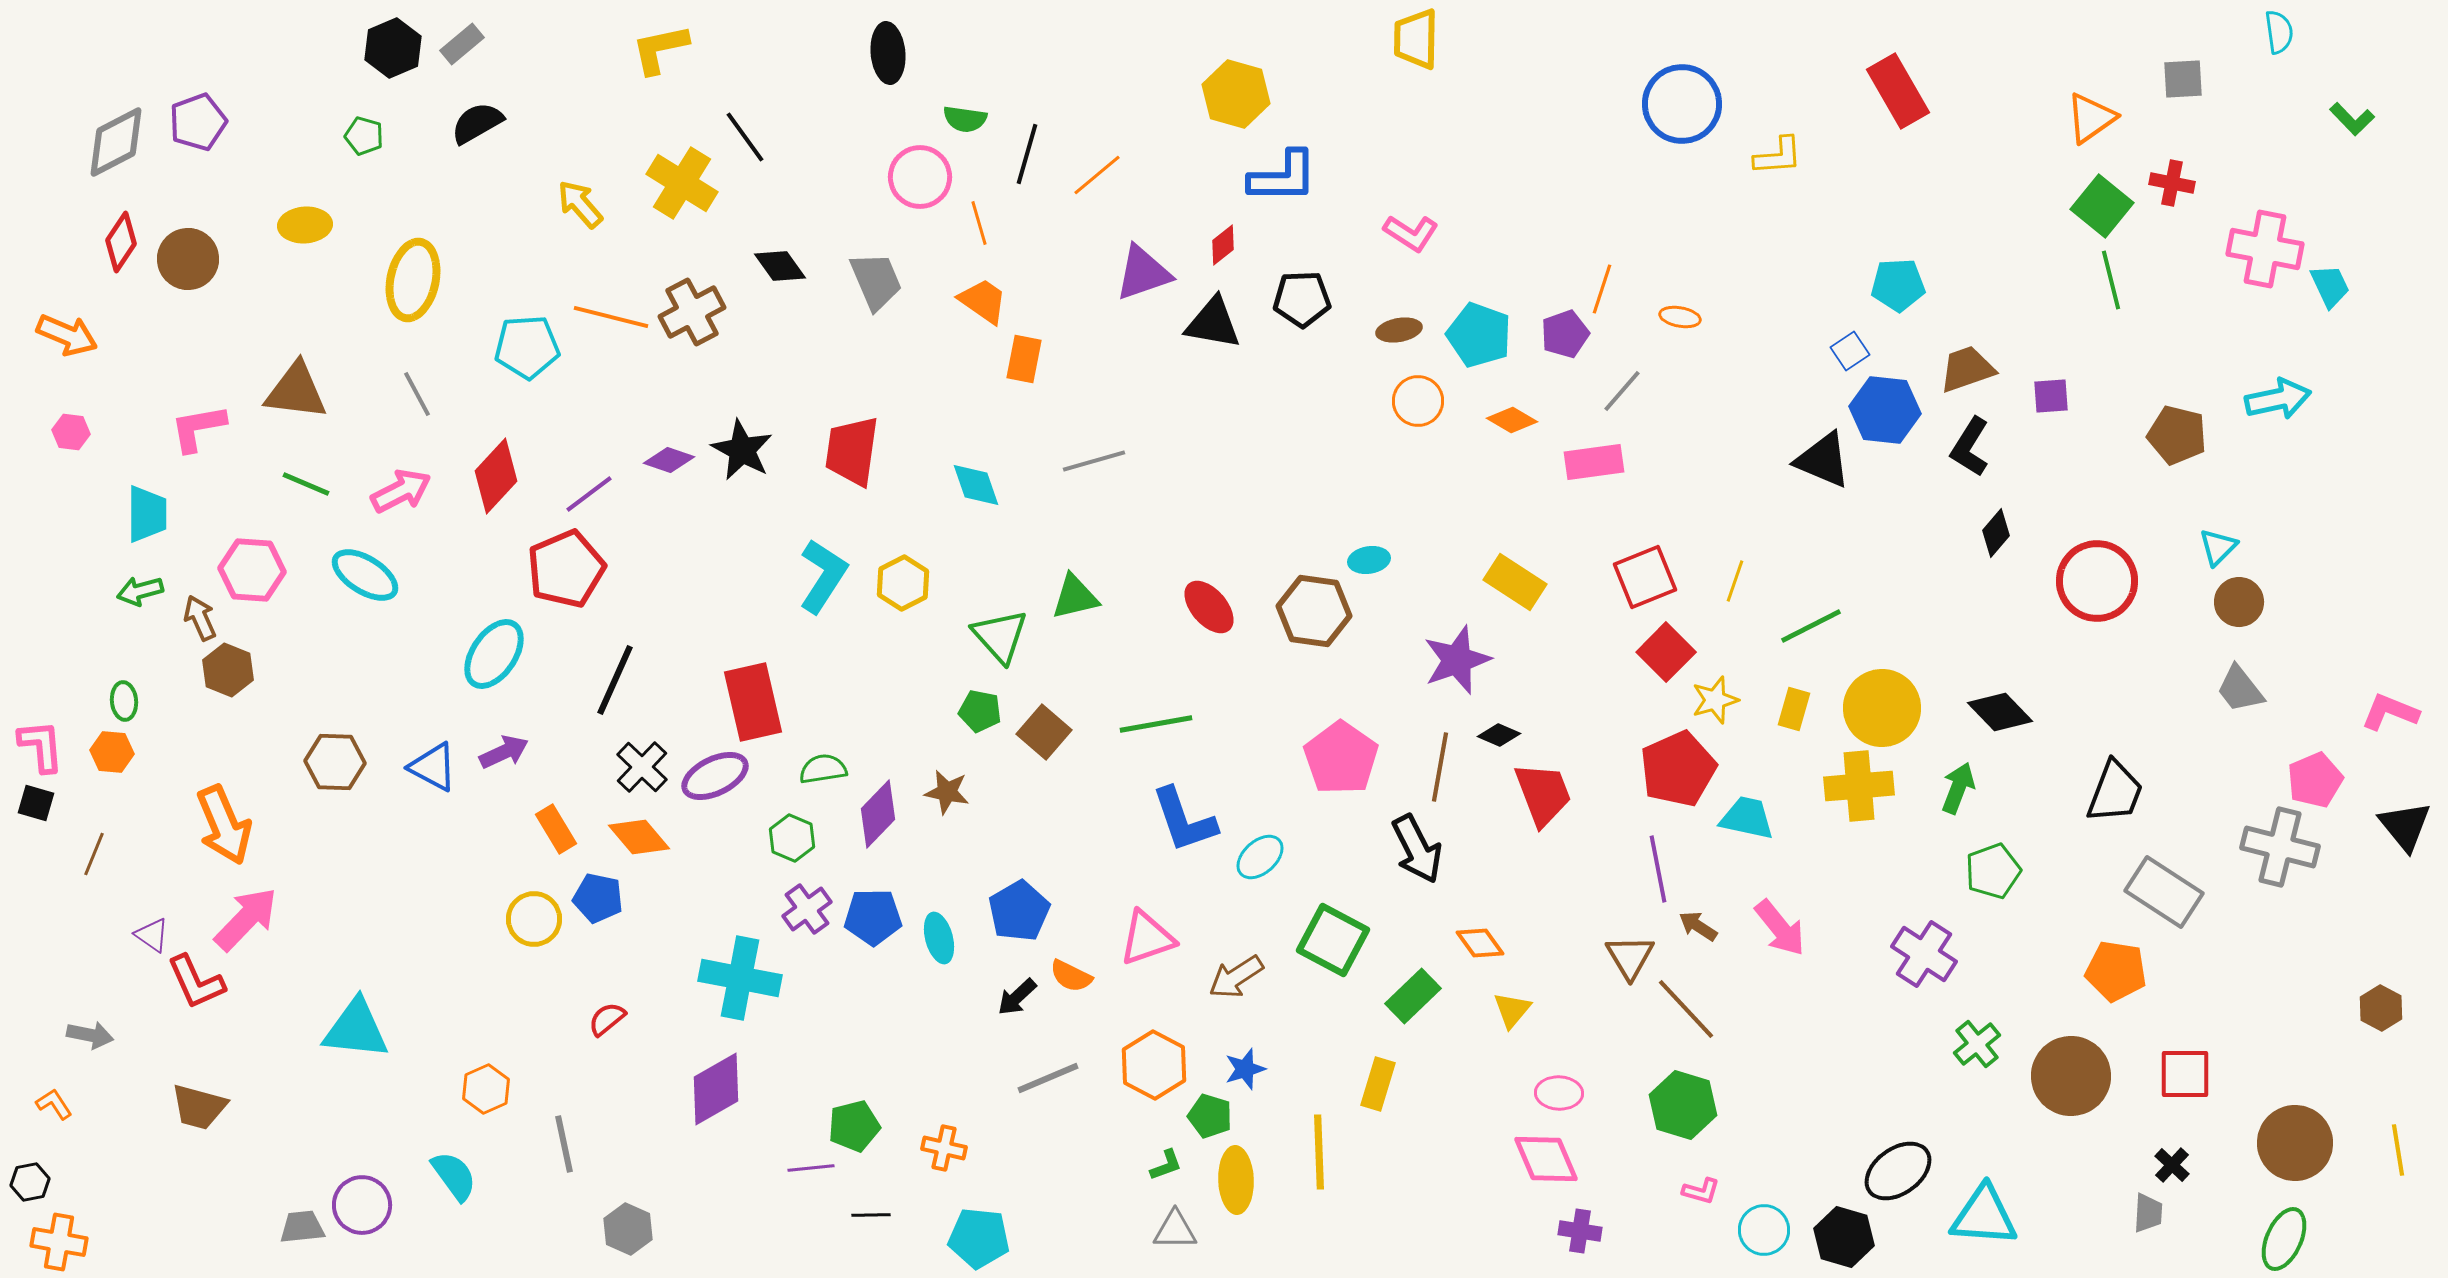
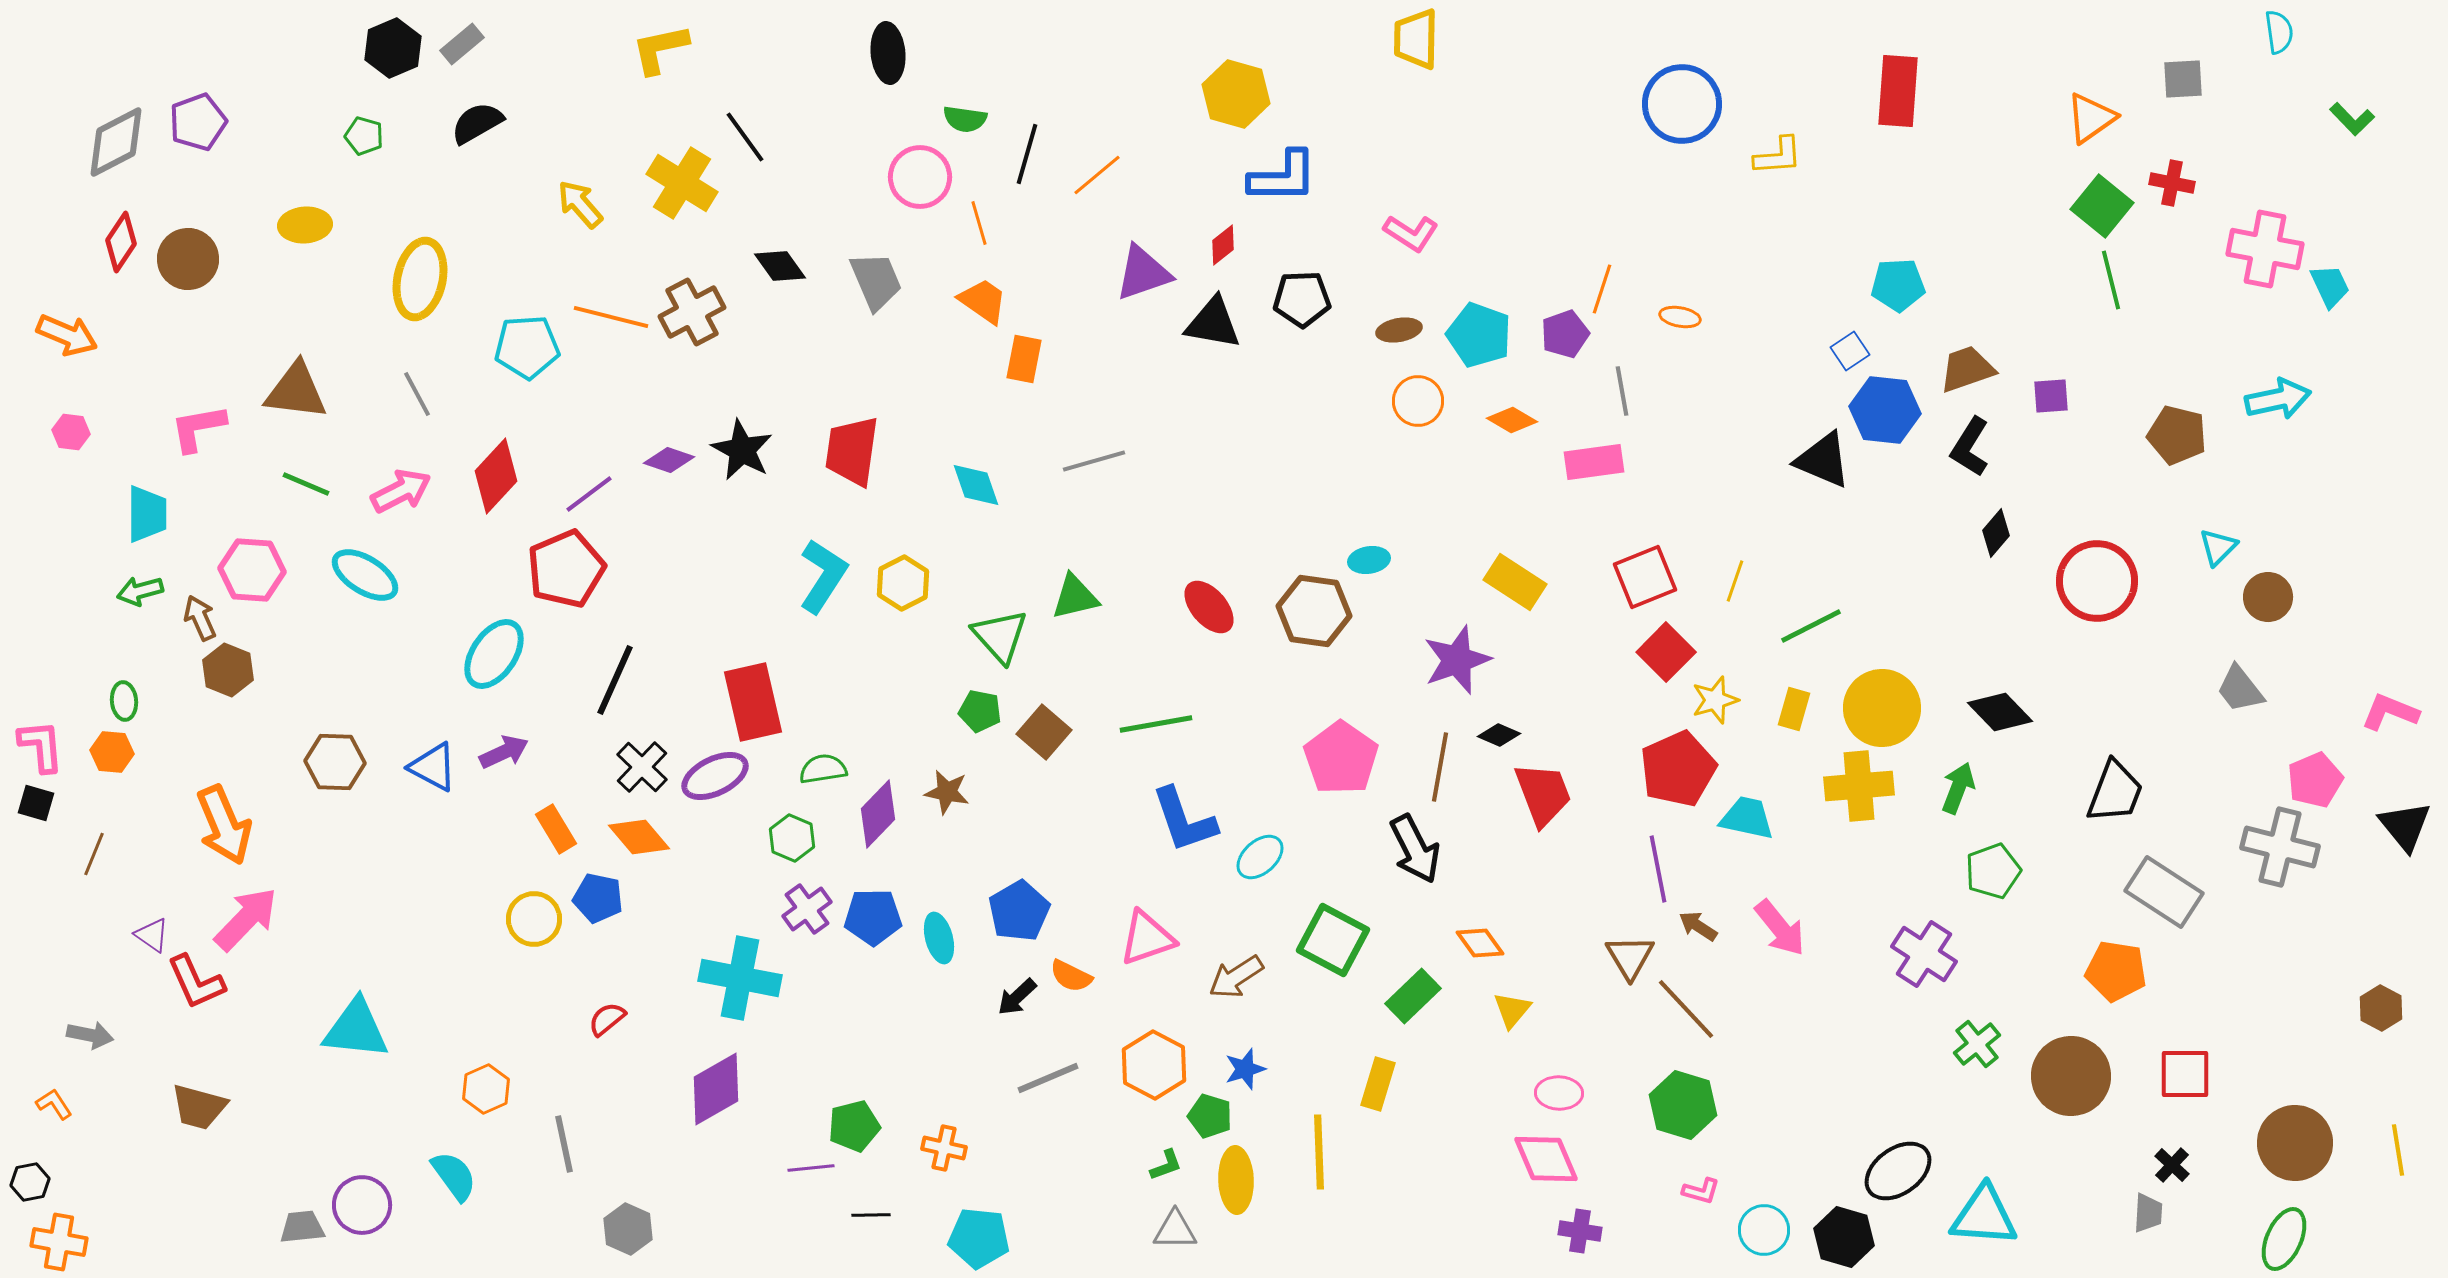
red rectangle at (1898, 91): rotated 34 degrees clockwise
yellow ellipse at (413, 280): moved 7 px right, 1 px up
gray line at (1622, 391): rotated 51 degrees counterclockwise
brown circle at (2239, 602): moved 29 px right, 5 px up
black arrow at (1417, 849): moved 2 px left
